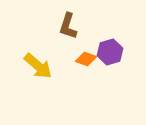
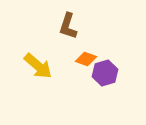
purple hexagon: moved 5 px left, 21 px down
